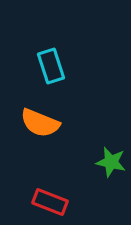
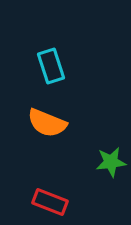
orange semicircle: moved 7 px right
green star: rotated 20 degrees counterclockwise
